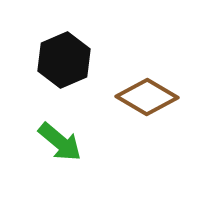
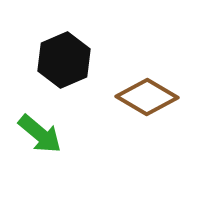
green arrow: moved 20 px left, 8 px up
